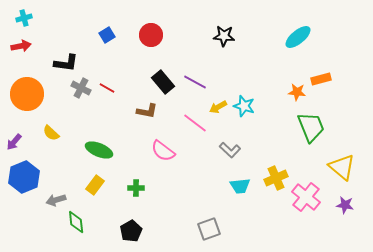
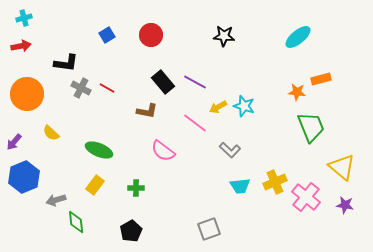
yellow cross: moved 1 px left, 4 px down
